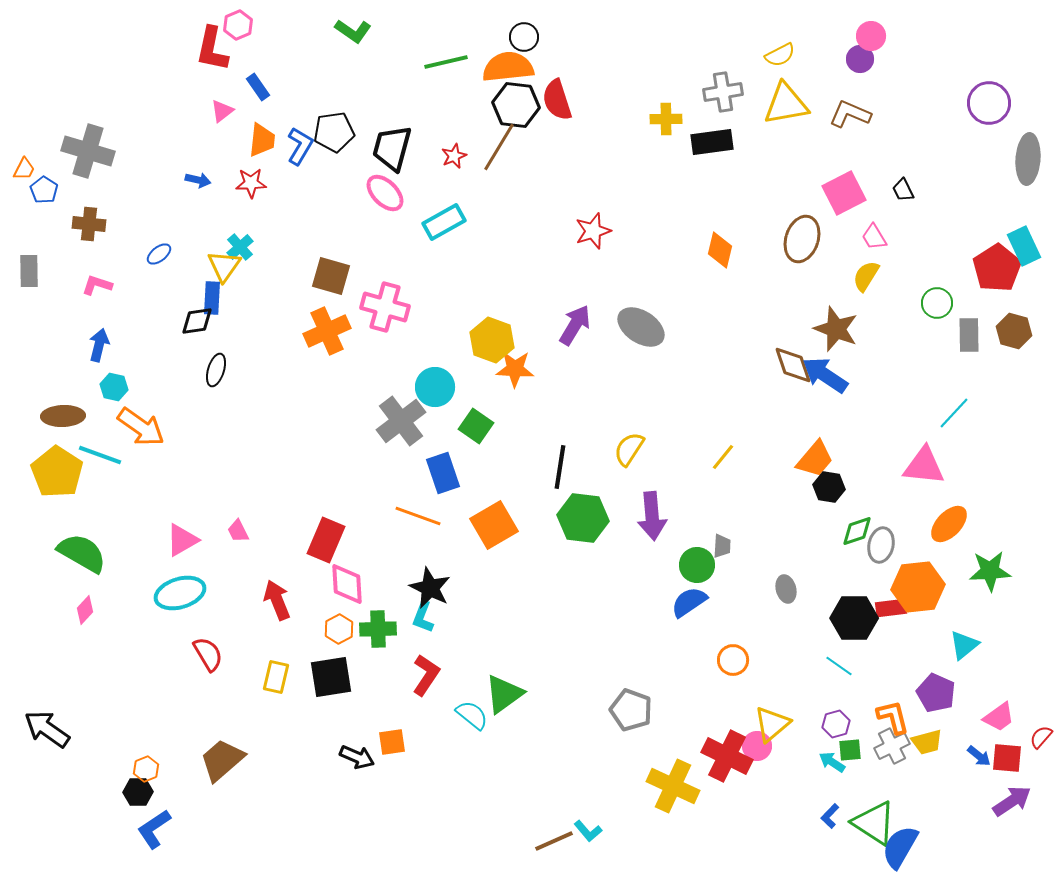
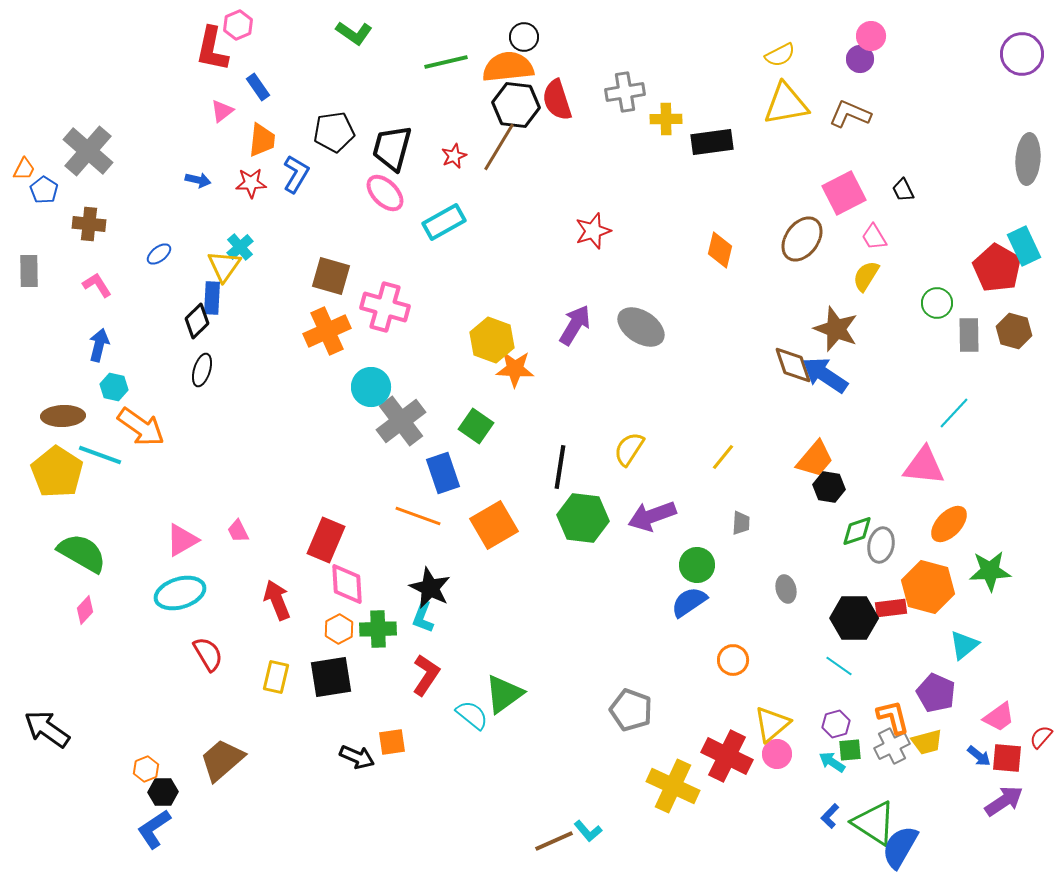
green L-shape at (353, 31): moved 1 px right, 2 px down
gray cross at (723, 92): moved 98 px left
purple circle at (989, 103): moved 33 px right, 49 px up
blue L-shape at (300, 146): moved 4 px left, 28 px down
gray cross at (88, 151): rotated 24 degrees clockwise
brown ellipse at (802, 239): rotated 18 degrees clockwise
red pentagon at (997, 268): rotated 9 degrees counterclockwise
pink L-shape at (97, 285): rotated 40 degrees clockwise
black diamond at (197, 321): rotated 36 degrees counterclockwise
black ellipse at (216, 370): moved 14 px left
cyan circle at (435, 387): moved 64 px left
purple arrow at (652, 516): rotated 75 degrees clockwise
gray trapezoid at (722, 546): moved 19 px right, 23 px up
orange hexagon at (918, 587): moved 10 px right; rotated 21 degrees clockwise
pink circle at (757, 746): moved 20 px right, 8 px down
black hexagon at (138, 792): moved 25 px right
purple arrow at (1012, 801): moved 8 px left
